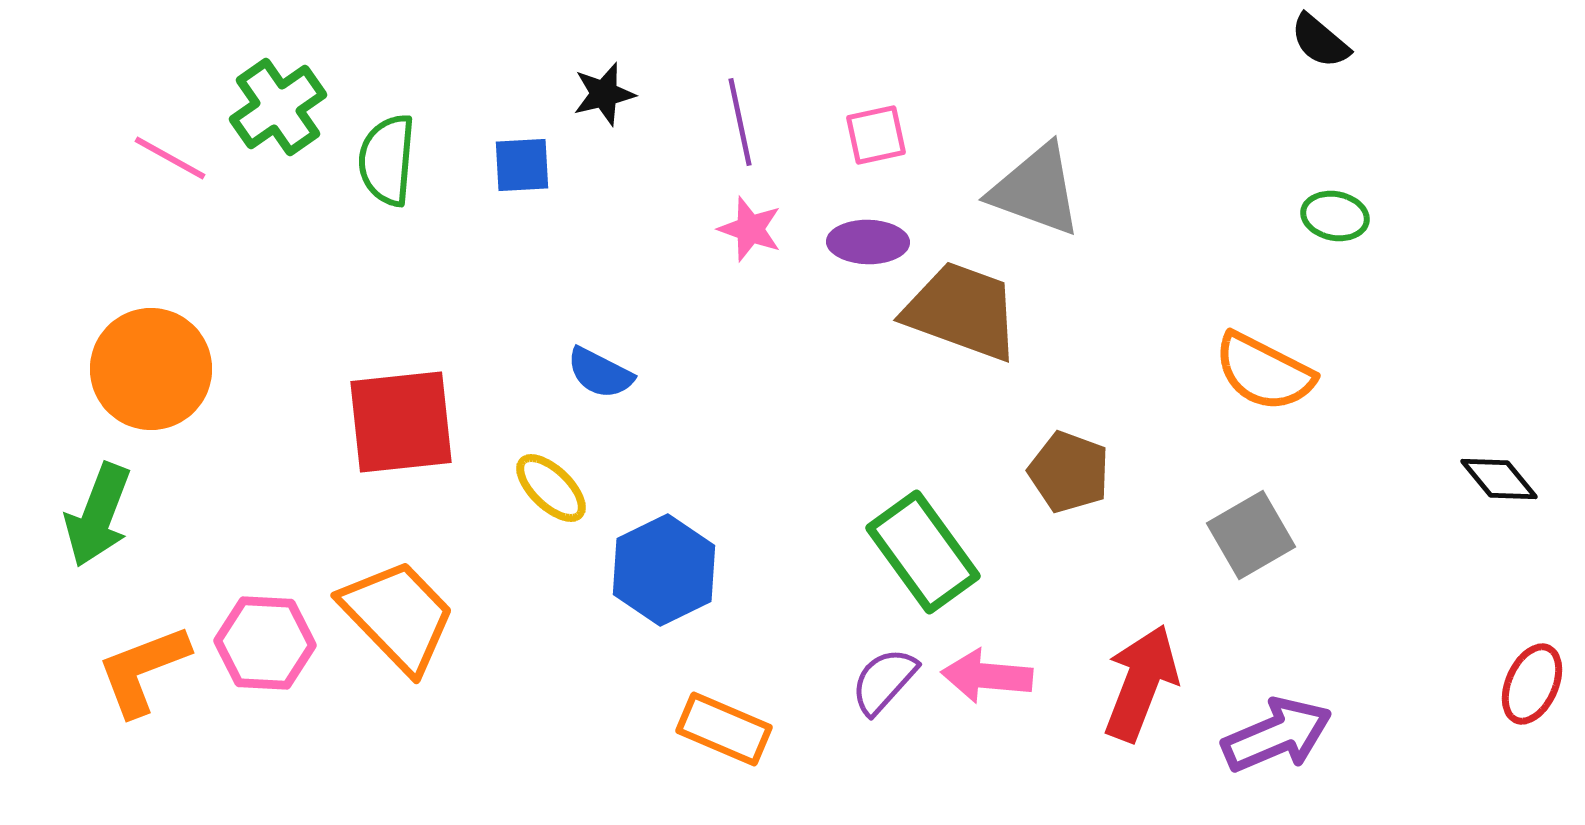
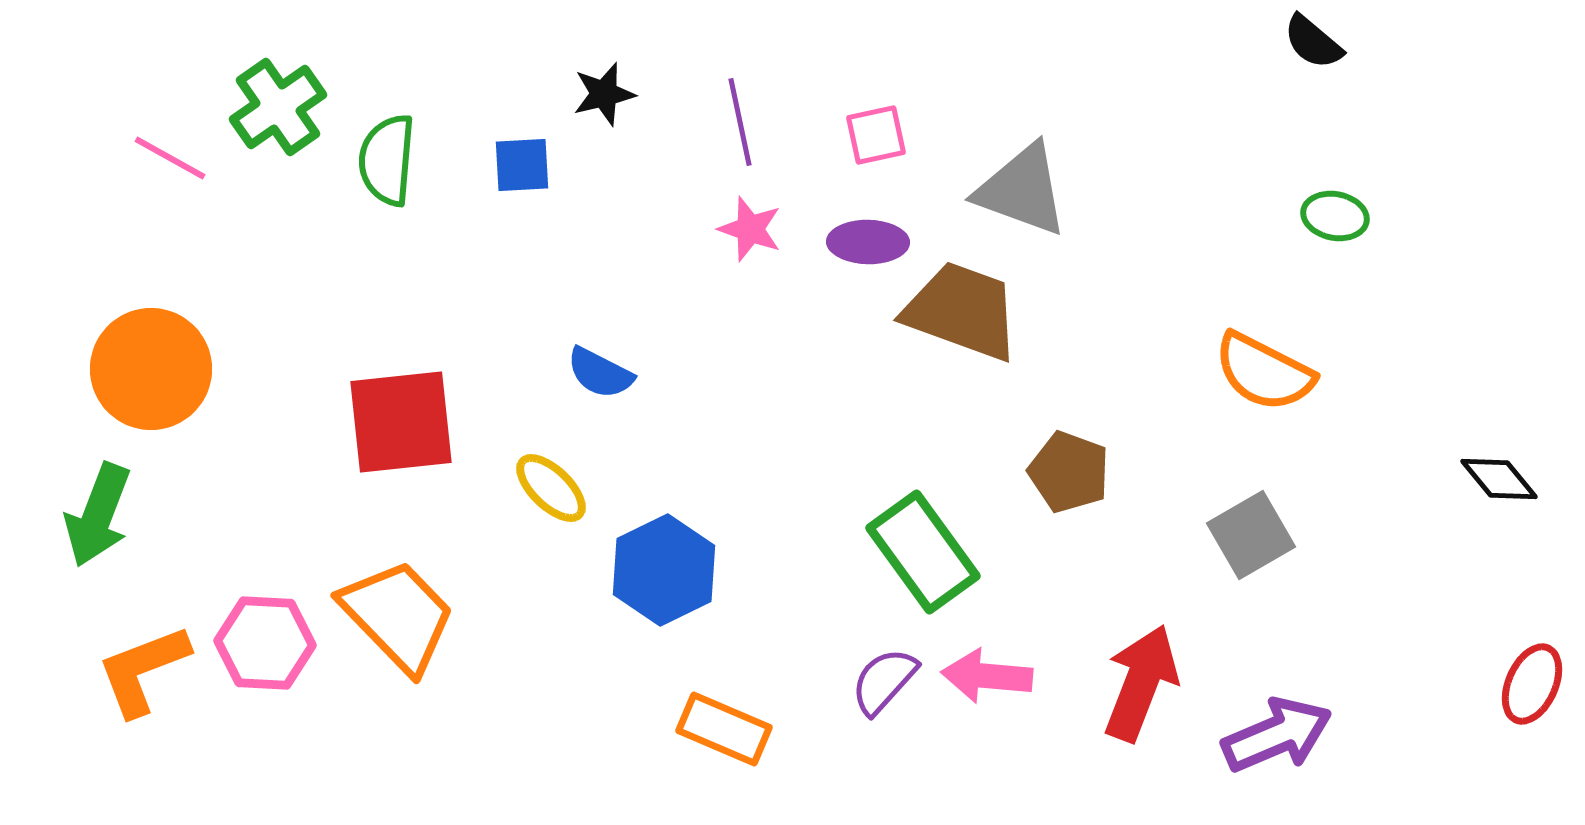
black semicircle: moved 7 px left, 1 px down
gray triangle: moved 14 px left
